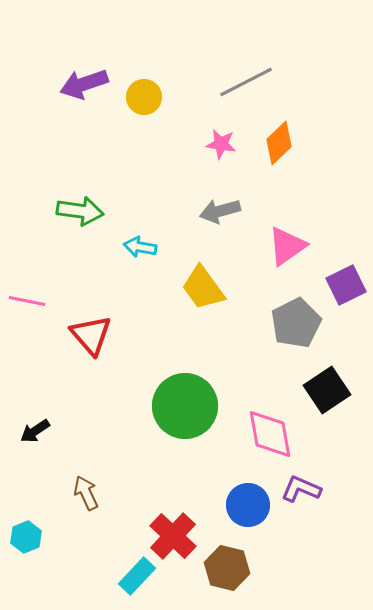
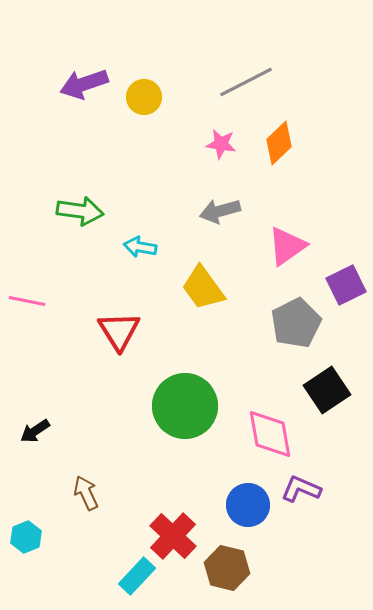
red triangle: moved 28 px right, 4 px up; rotated 9 degrees clockwise
